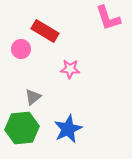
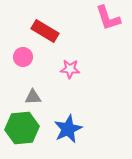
pink circle: moved 2 px right, 8 px down
gray triangle: rotated 36 degrees clockwise
